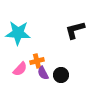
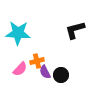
purple semicircle: moved 2 px right, 1 px up
